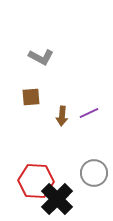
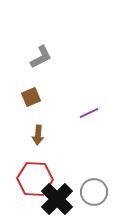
gray L-shape: rotated 55 degrees counterclockwise
brown square: rotated 18 degrees counterclockwise
brown arrow: moved 24 px left, 19 px down
gray circle: moved 19 px down
red hexagon: moved 1 px left, 2 px up
